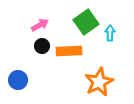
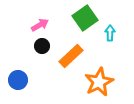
green square: moved 1 px left, 4 px up
orange rectangle: moved 2 px right, 5 px down; rotated 40 degrees counterclockwise
